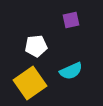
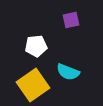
cyan semicircle: moved 3 px left, 1 px down; rotated 45 degrees clockwise
yellow square: moved 3 px right, 2 px down
